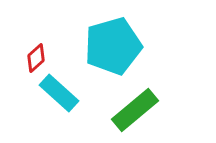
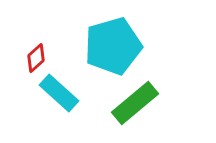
green rectangle: moved 7 px up
